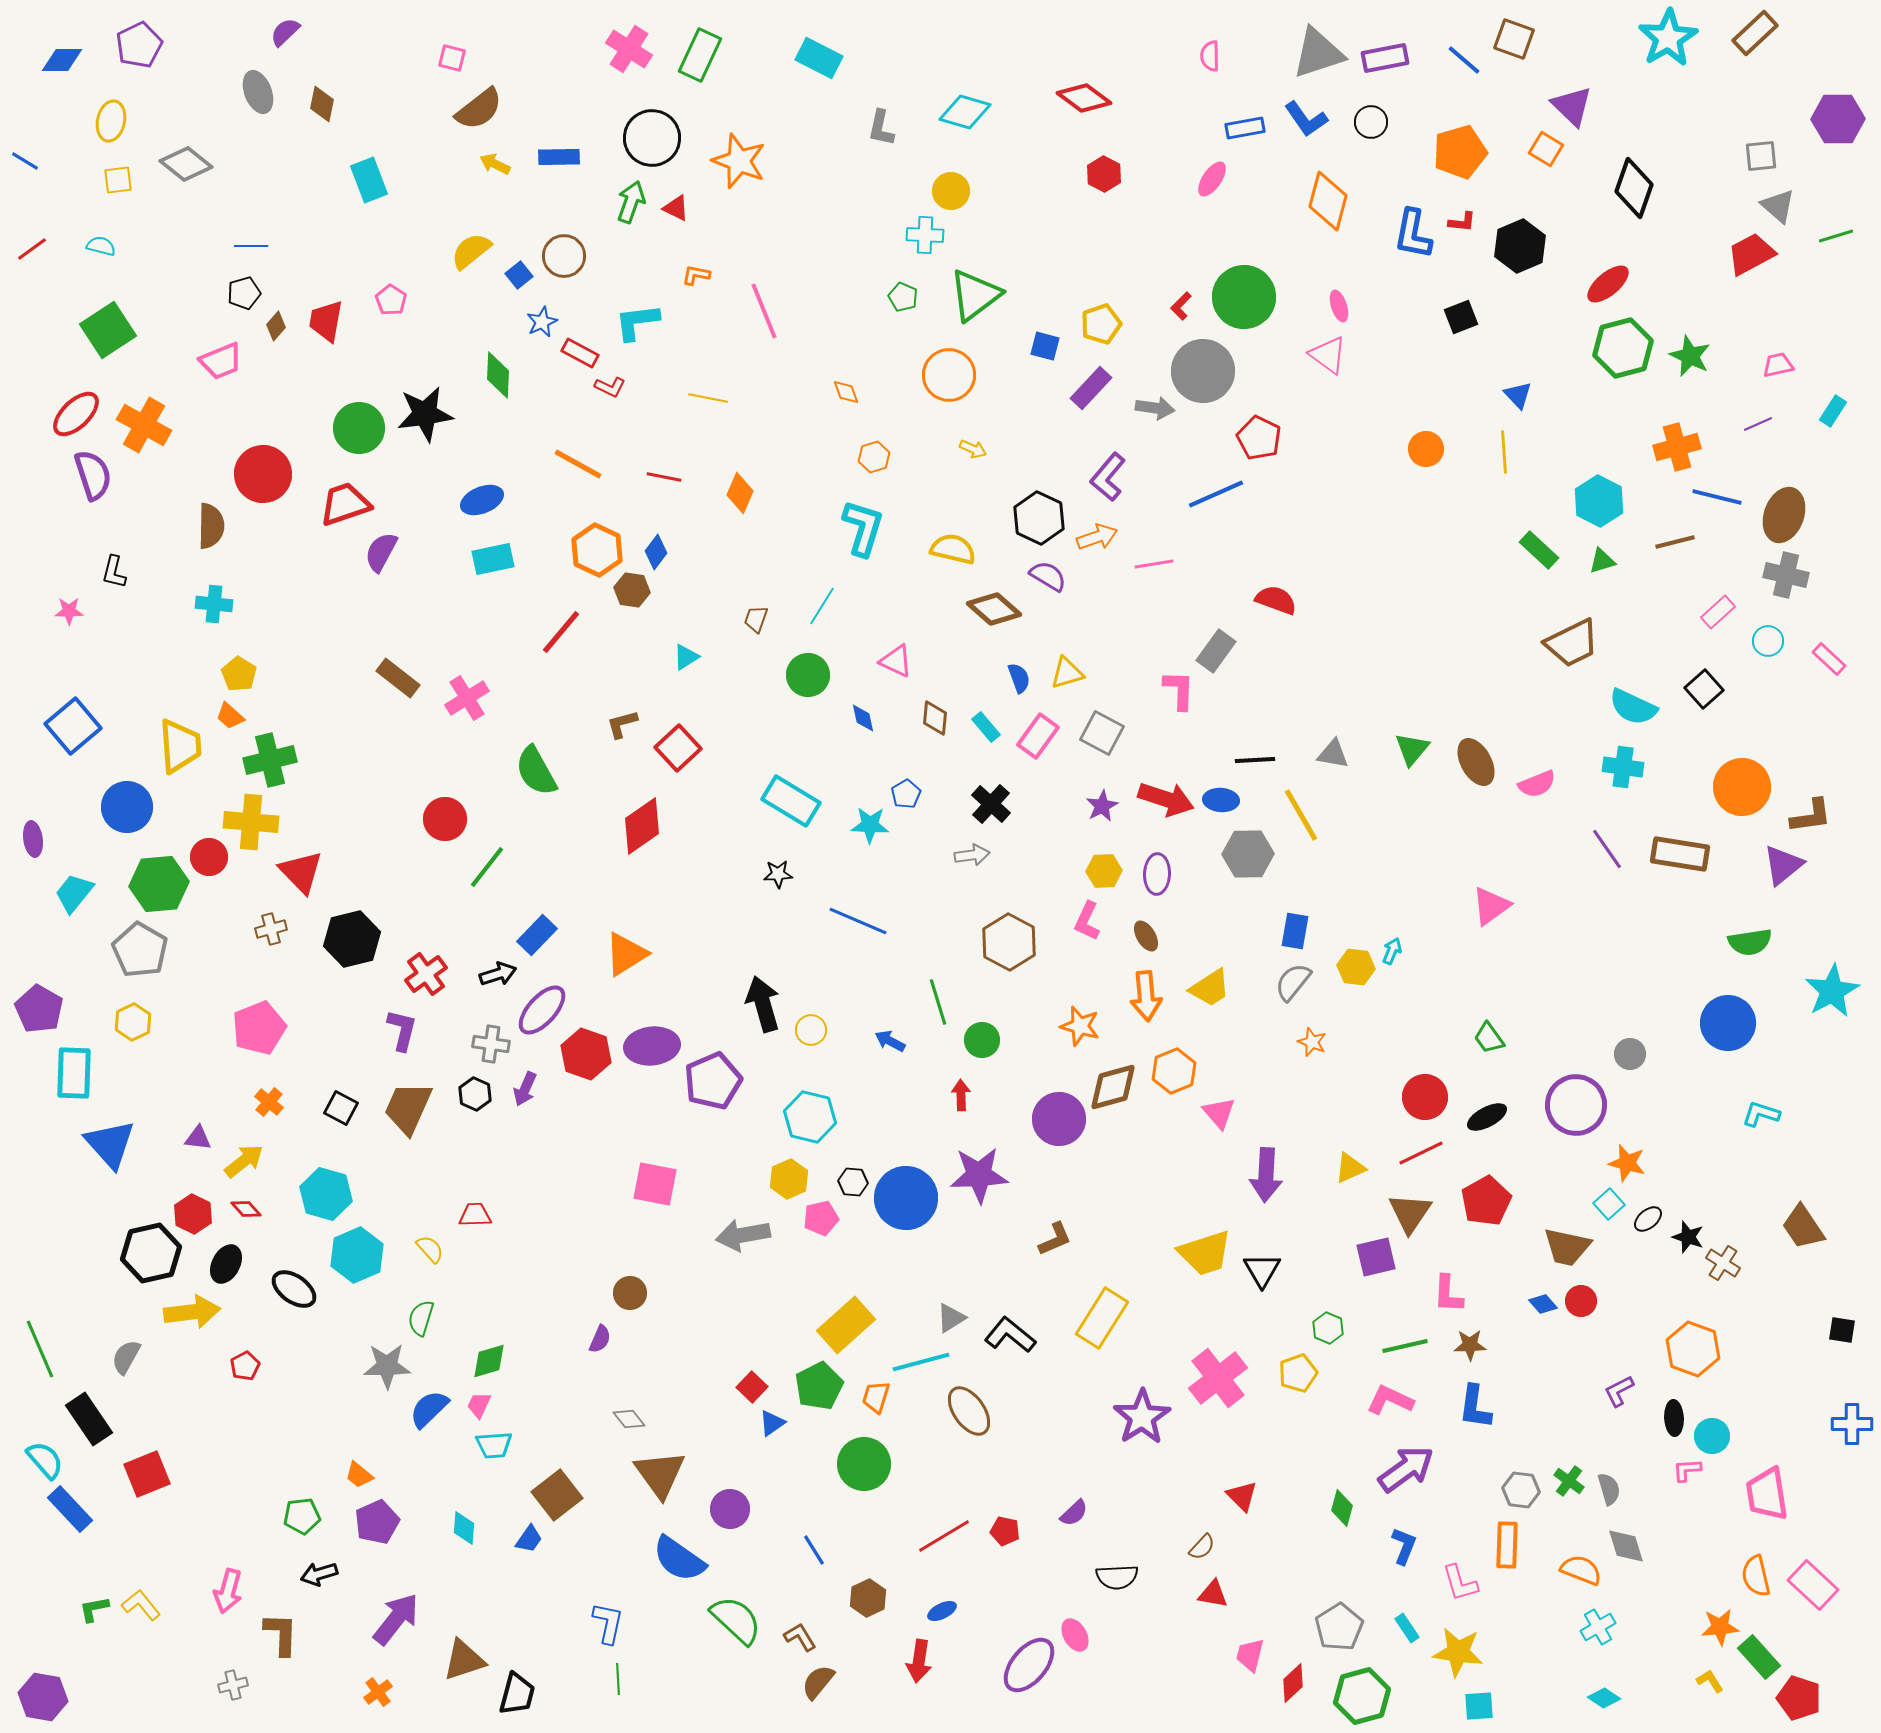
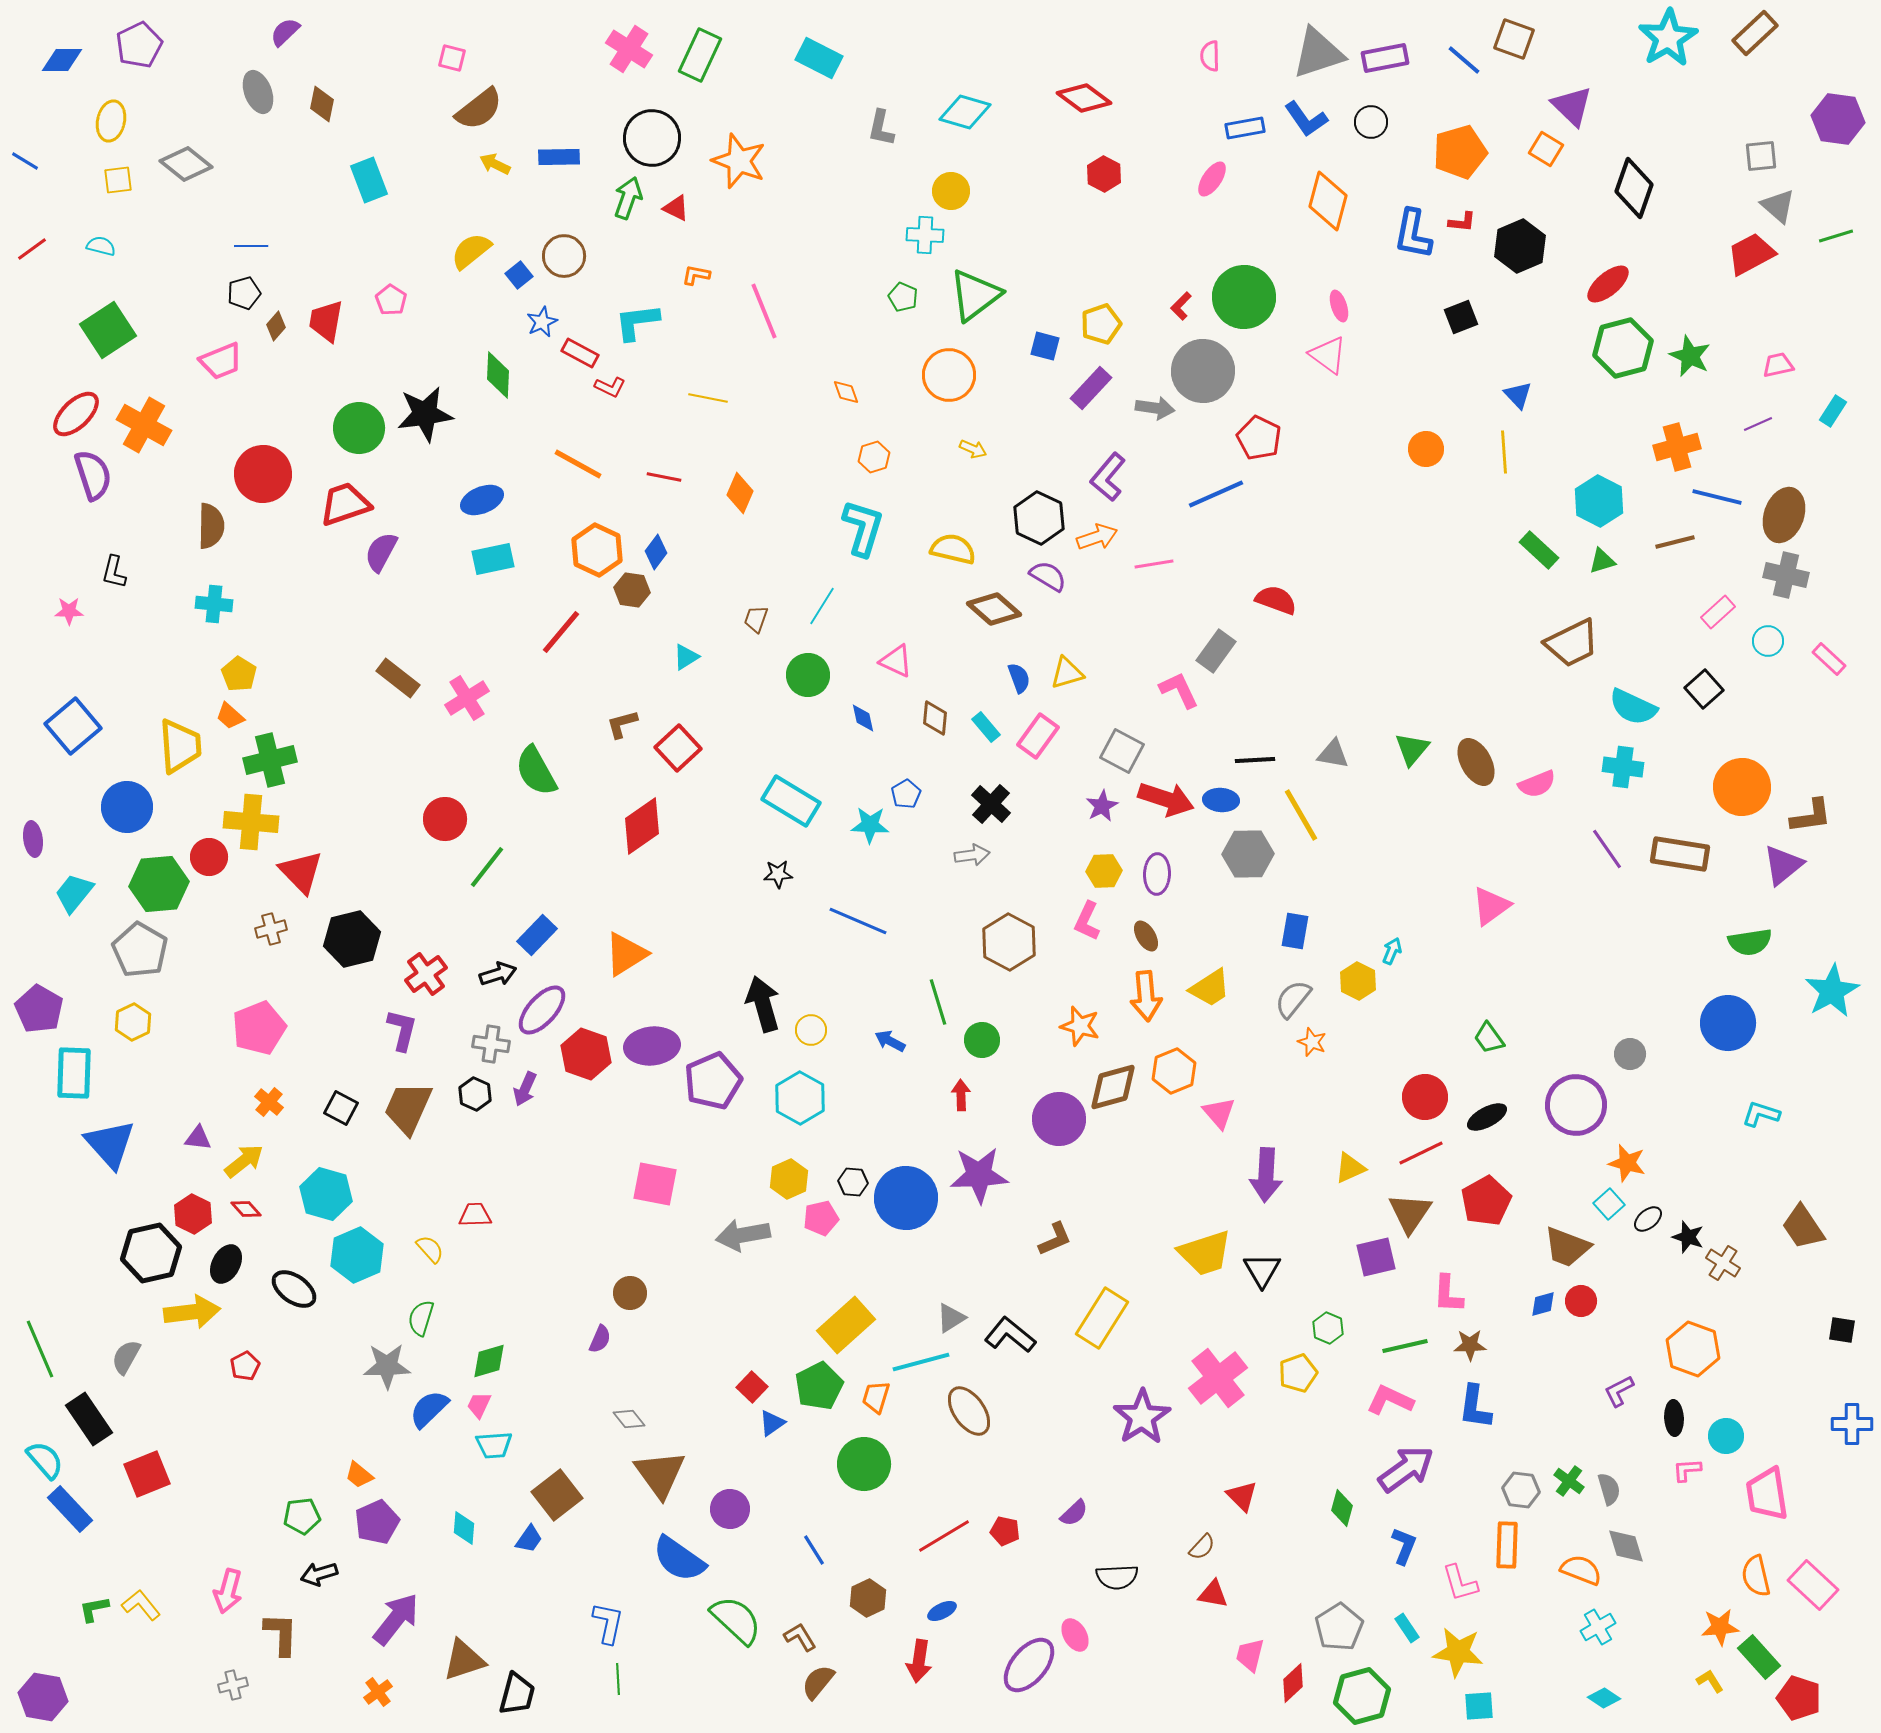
purple hexagon at (1838, 119): rotated 9 degrees clockwise
green arrow at (631, 202): moved 3 px left, 4 px up
pink L-shape at (1179, 690): rotated 27 degrees counterclockwise
gray square at (1102, 733): moved 20 px right, 18 px down
yellow hexagon at (1356, 967): moved 2 px right, 14 px down; rotated 21 degrees clockwise
gray semicircle at (1293, 982): moved 17 px down
cyan hexagon at (810, 1117): moved 10 px left, 19 px up; rotated 15 degrees clockwise
brown trapezoid at (1567, 1247): rotated 9 degrees clockwise
blue diamond at (1543, 1304): rotated 64 degrees counterclockwise
cyan circle at (1712, 1436): moved 14 px right
